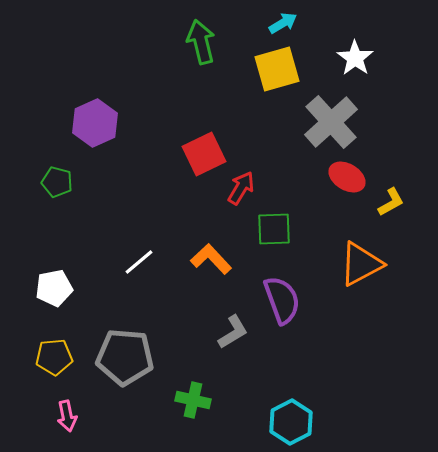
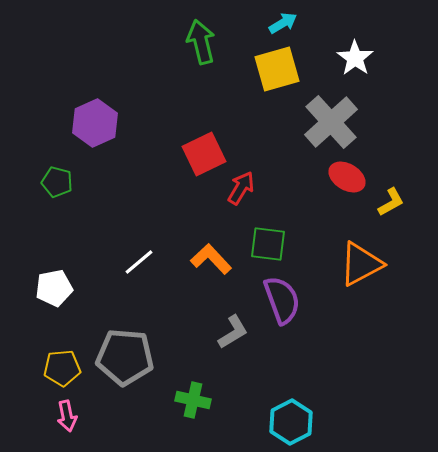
green square: moved 6 px left, 15 px down; rotated 9 degrees clockwise
yellow pentagon: moved 8 px right, 11 px down
